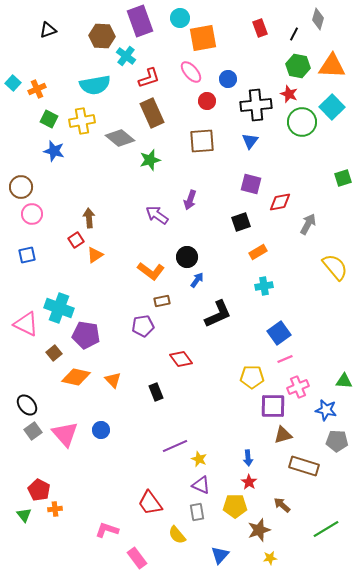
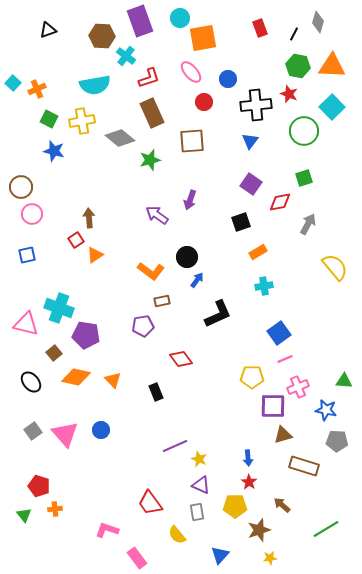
gray diamond at (318, 19): moved 3 px down
red circle at (207, 101): moved 3 px left, 1 px down
green circle at (302, 122): moved 2 px right, 9 px down
brown square at (202, 141): moved 10 px left
green square at (343, 178): moved 39 px left
purple square at (251, 184): rotated 20 degrees clockwise
pink triangle at (26, 324): rotated 12 degrees counterclockwise
black ellipse at (27, 405): moved 4 px right, 23 px up
red pentagon at (39, 490): moved 4 px up; rotated 10 degrees counterclockwise
